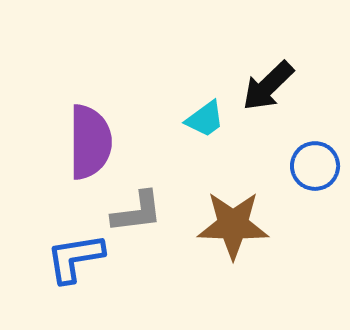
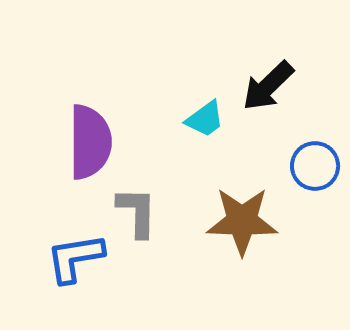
gray L-shape: rotated 82 degrees counterclockwise
brown star: moved 9 px right, 4 px up
